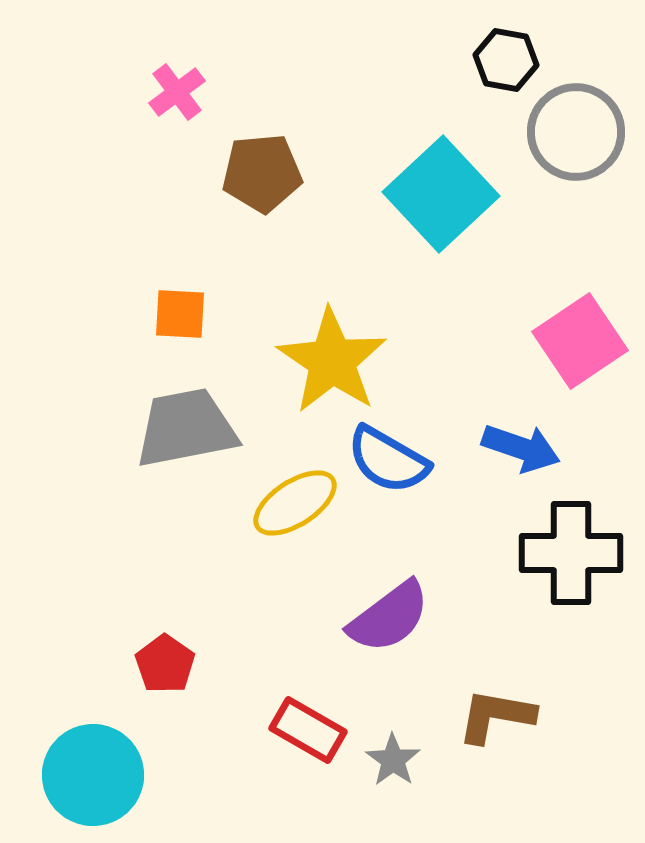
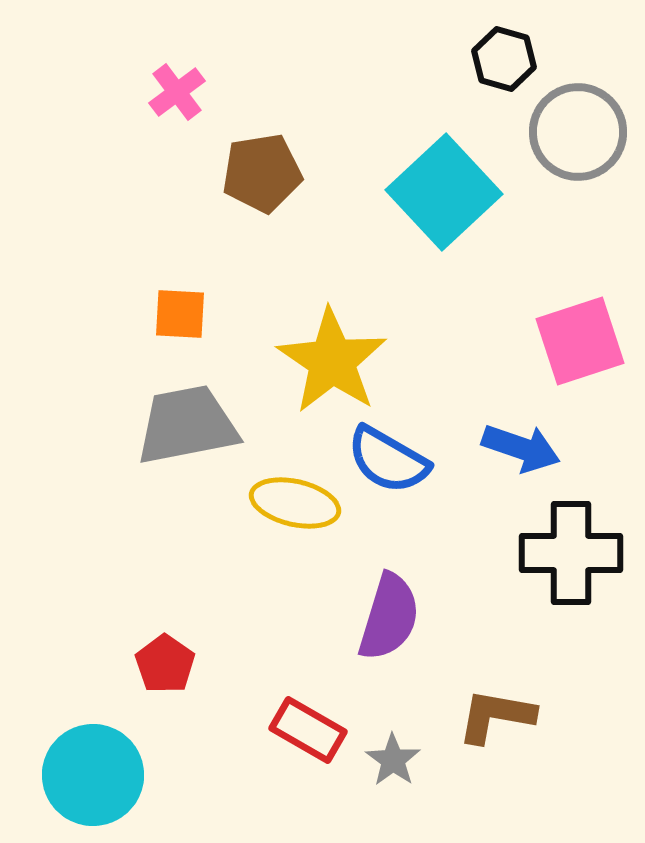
black hexagon: moved 2 px left, 1 px up; rotated 6 degrees clockwise
gray circle: moved 2 px right
brown pentagon: rotated 4 degrees counterclockwise
cyan square: moved 3 px right, 2 px up
pink square: rotated 16 degrees clockwise
gray trapezoid: moved 1 px right, 3 px up
yellow ellipse: rotated 46 degrees clockwise
purple semicircle: rotated 36 degrees counterclockwise
